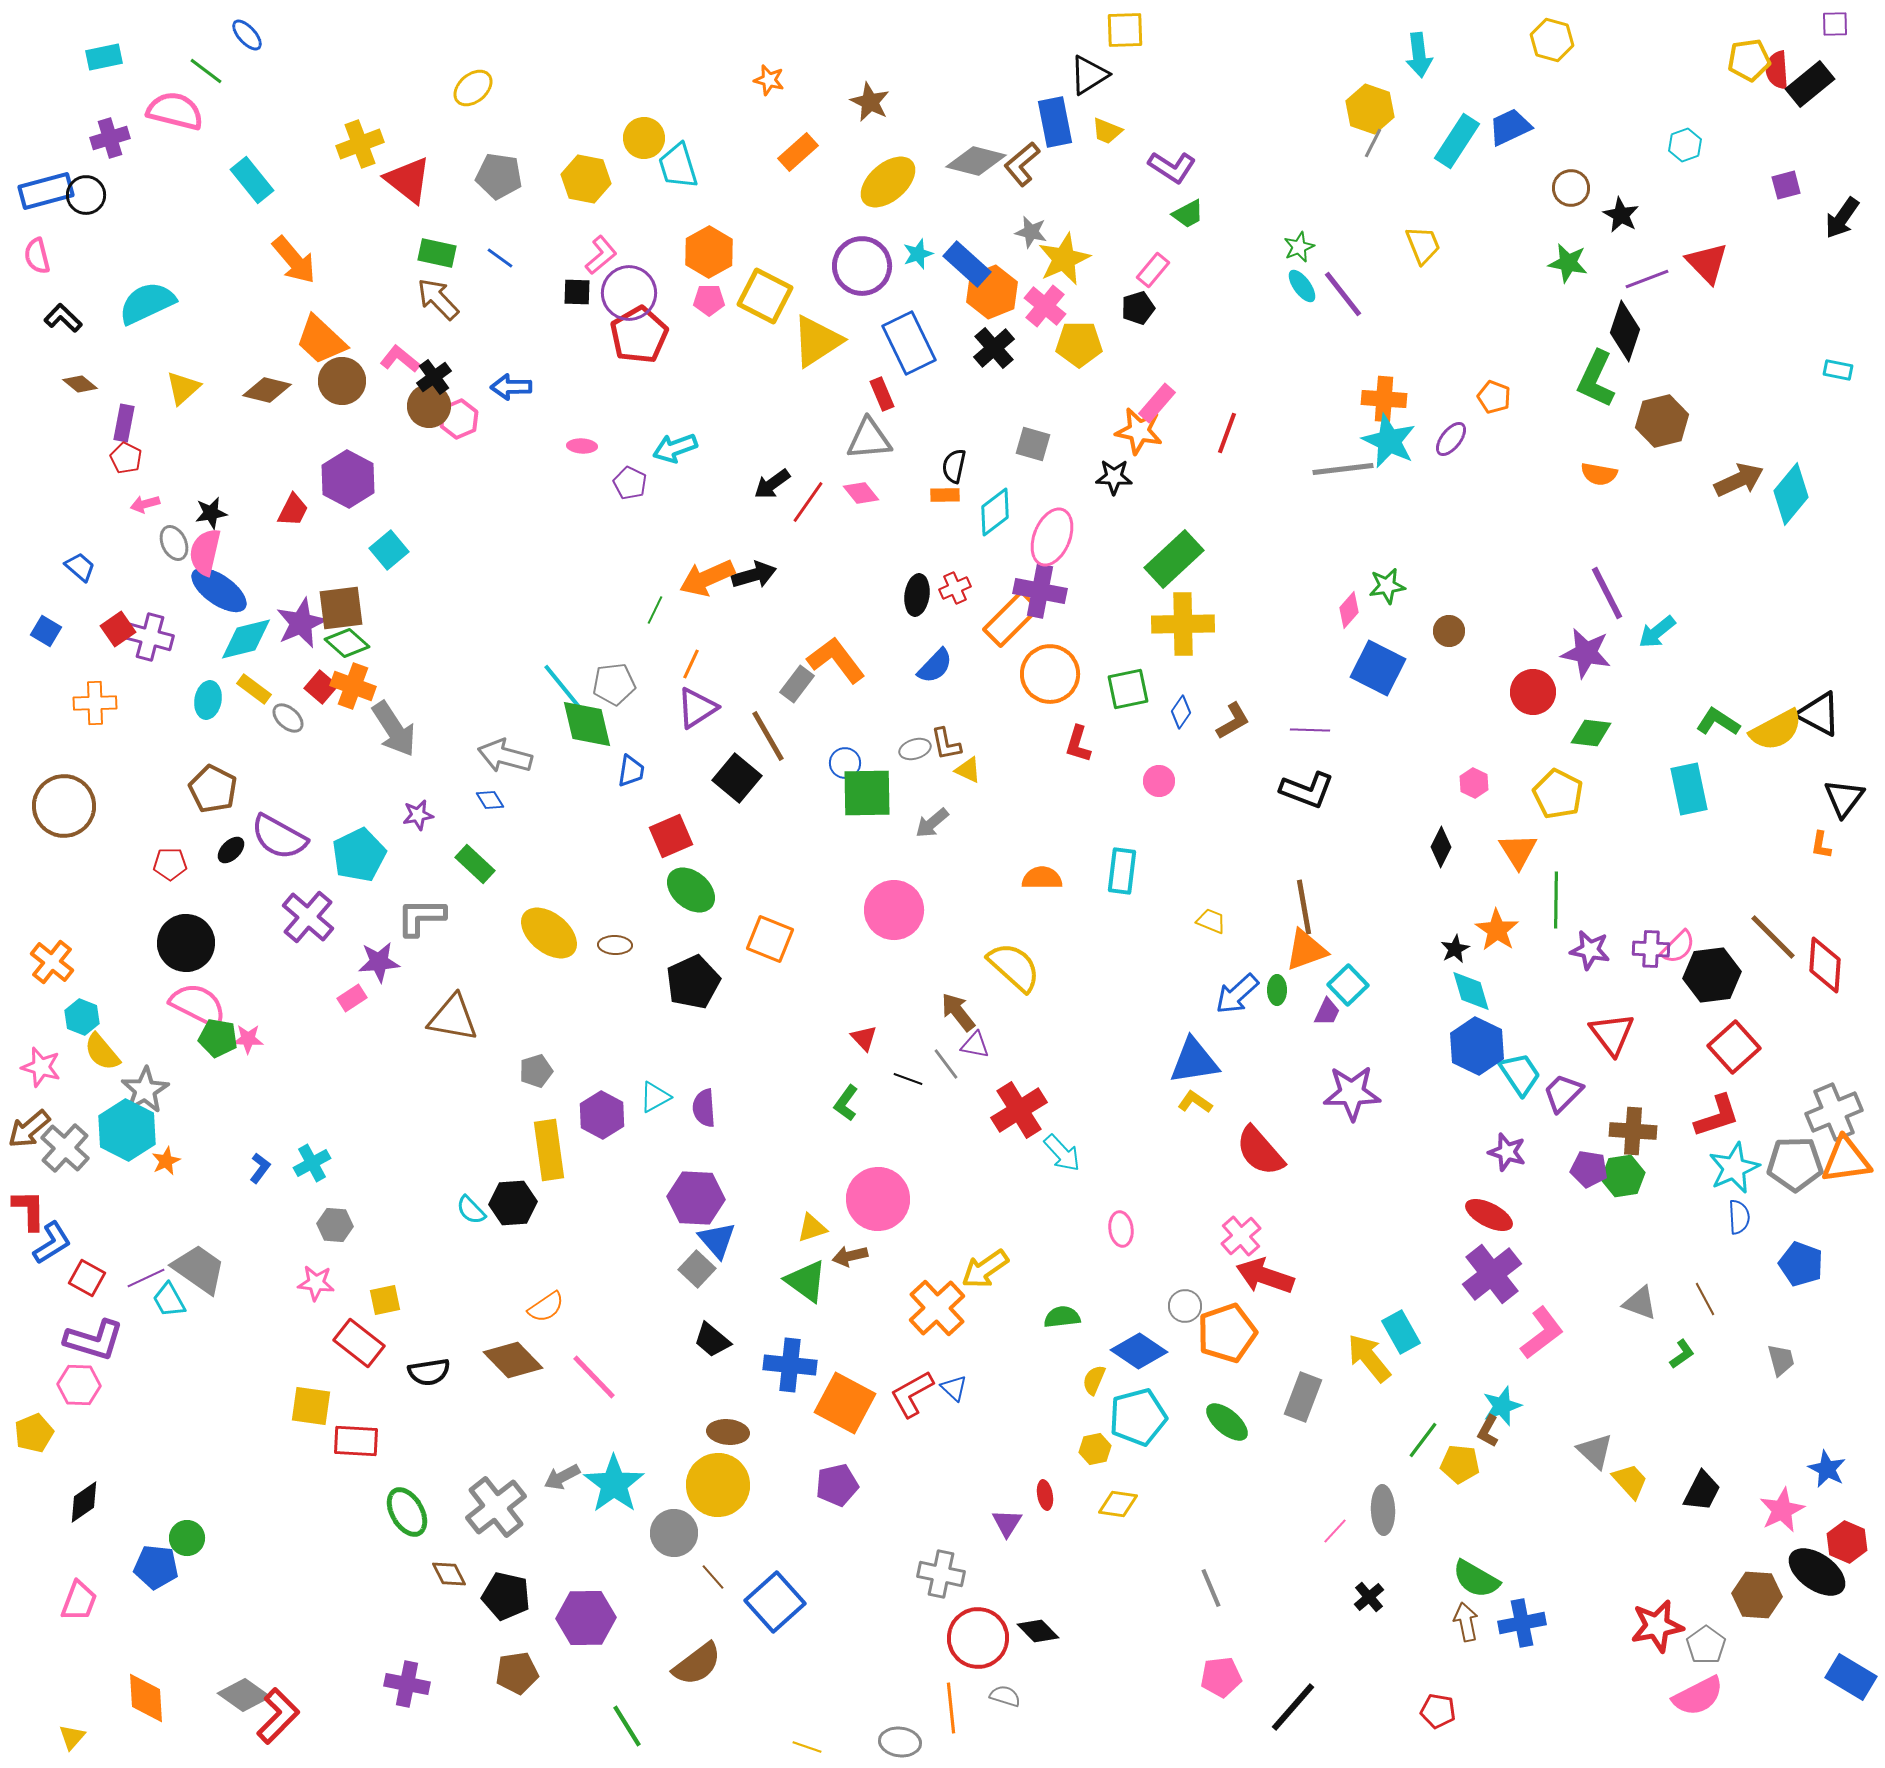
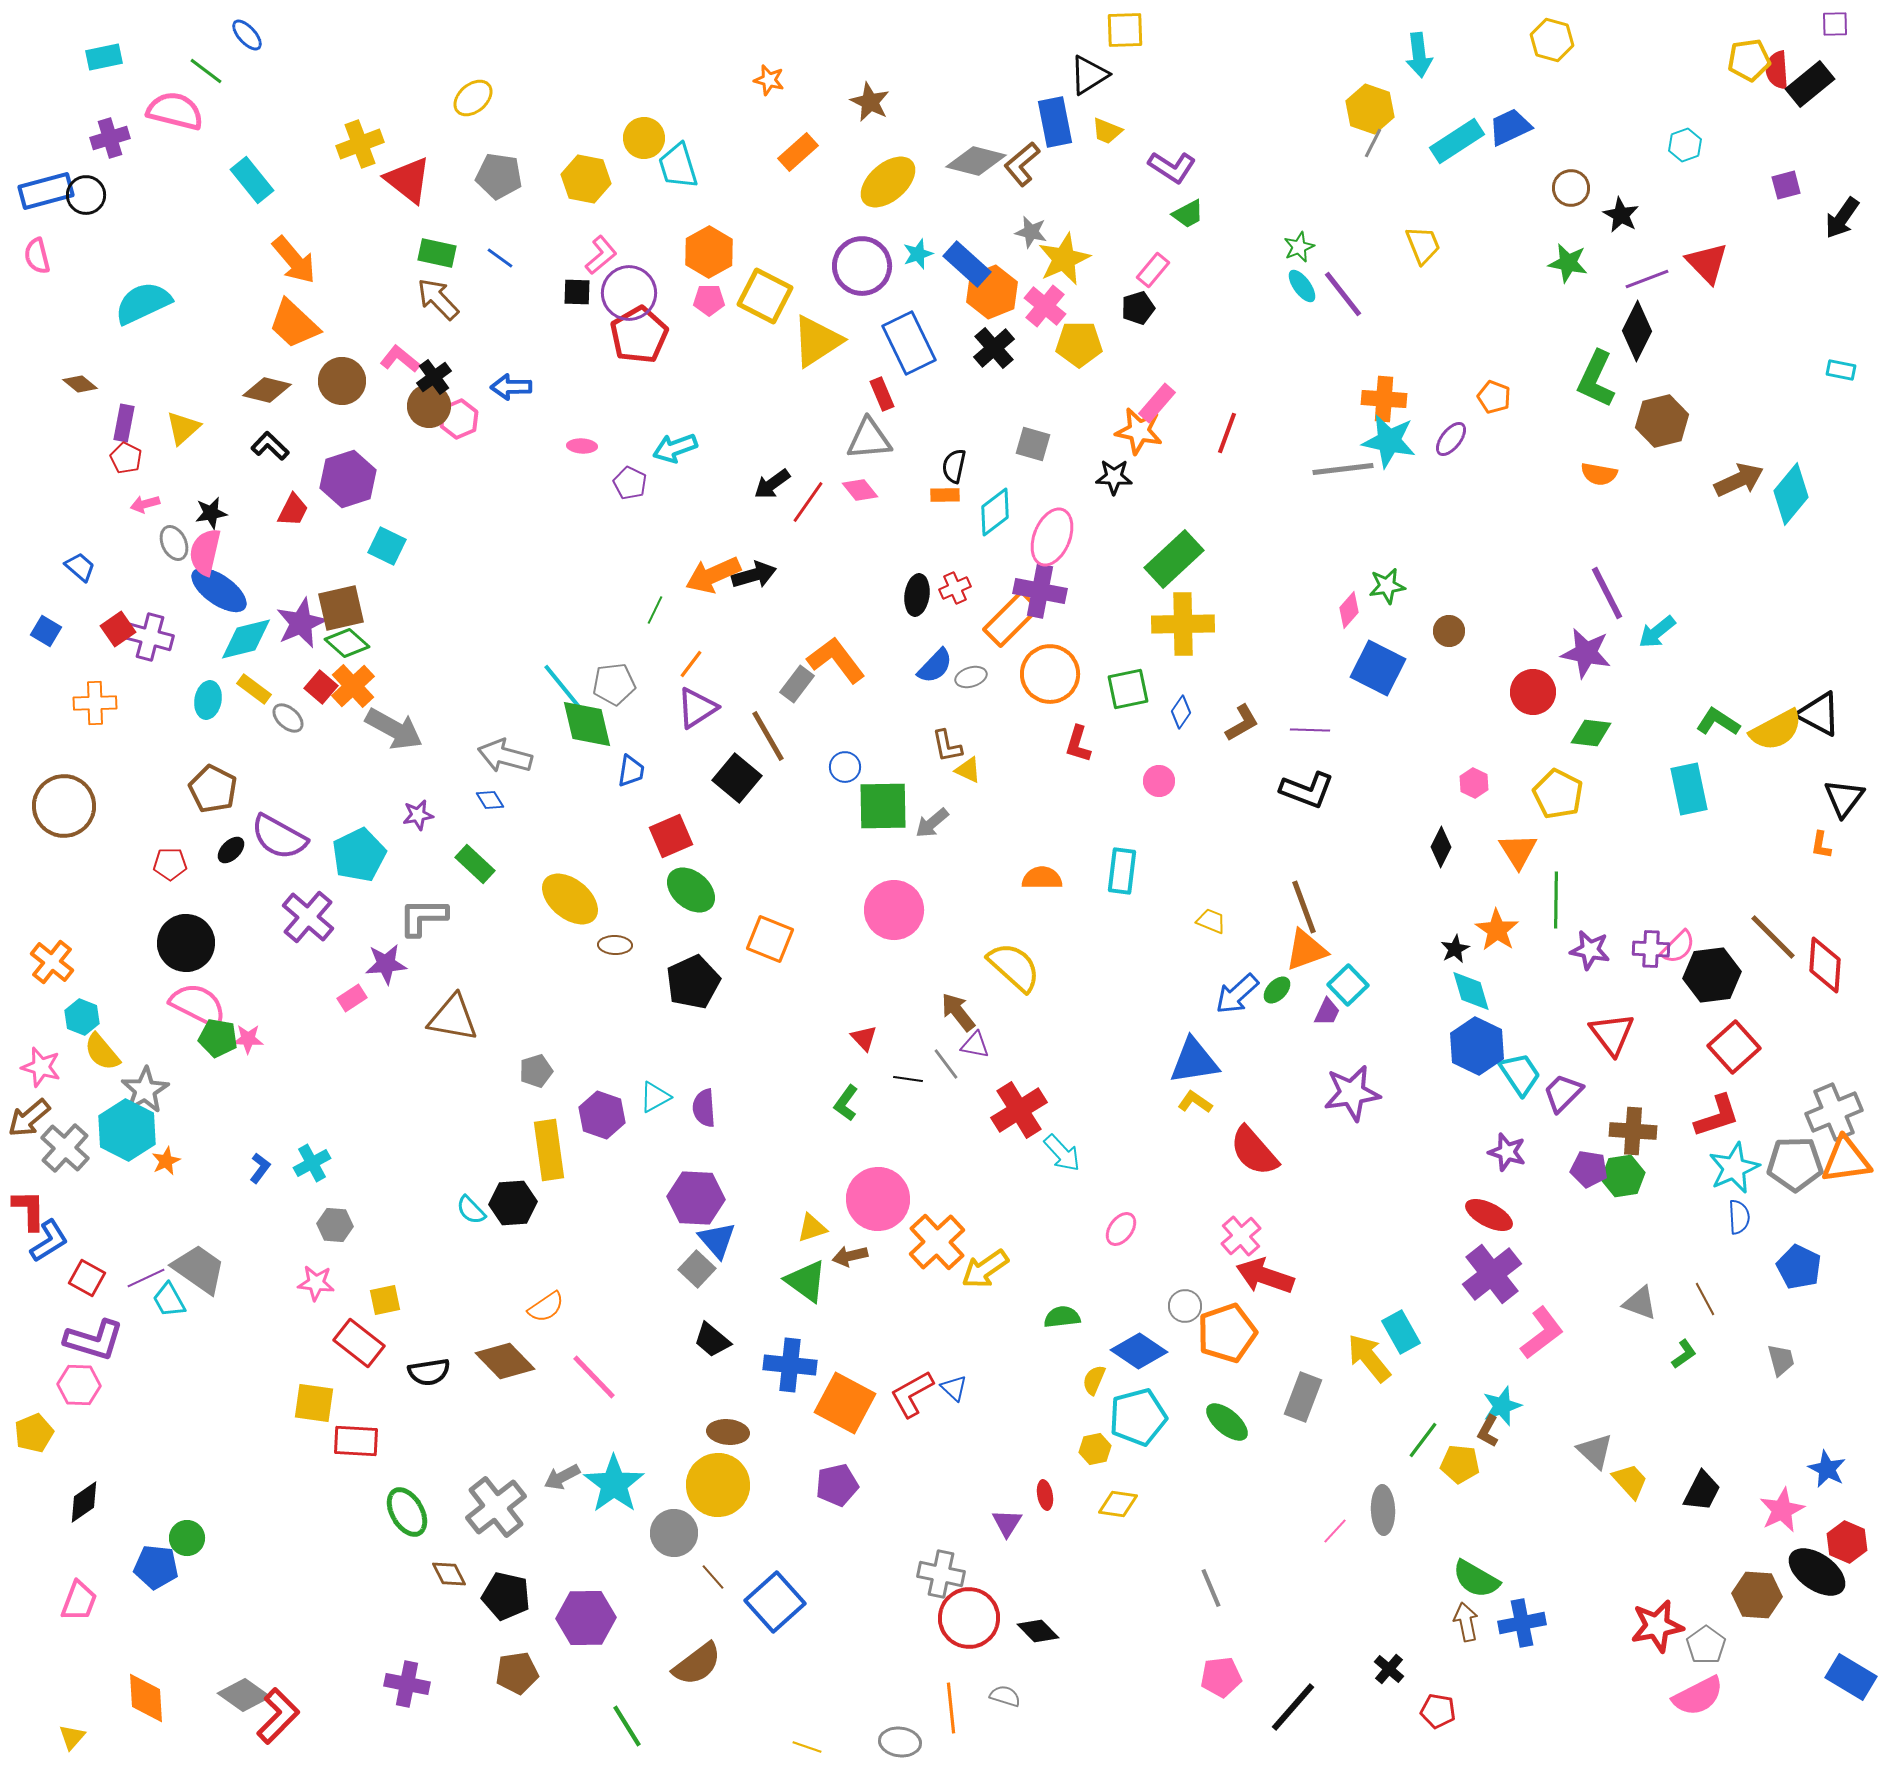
yellow ellipse at (473, 88): moved 10 px down
cyan rectangle at (1457, 141): rotated 24 degrees clockwise
cyan semicircle at (147, 303): moved 4 px left
black L-shape at (63, 318): moved 207 px right, 128 px down
black diamond at (1625, 331): moved 12 px right; rotated 8 degrees clockwise
orange trapezoid at (321, 340): moved 27 px left, 16 px up
cyan rectangle at (1838, 370): moved 3 px right
yellow triangle at (183, 388): moved 40 px down
cyan star at (1389, 441): rotated 14 degrees counterclockwise
purple hexagon at (348, 479): rotated 14 degrees clockwise
pink diamond at (861, 493): moved 1 px left, 3 px up
cyan square at (389, 550): moved 2 px left, 4 px up; rotated 24 degrees counterclockwise
orange arrow at (707, 578): moved 6 px right, 3 px up
brown square at (341, 608): rotated 6 degrees counterclockwise
orange line at (691, 664): rotated 12 degrees clockwise
orange cross at (353, 686): rotated 27 degrees clockwise
brown L-shape at (1233, 721): moved 9 px right, 2 px down
gray arrow at (394, 729): rotated 28 degrees counterclockwise
brown L-shape at (946, 744): moved 1 px right, 2 px down
gray ellipse at (915, 749): moved 56 px right, 72 px up
blue circle at (845, 763): moved 4 px down
green square at (867, 793): moved 16 px right, 13 px down
brown line at (1304, 907): rotated 10 degrees counterclockwise
gray L-shape at (421, 917): moved 2 px right
yellow ellipse at (549, 933): moved 21 px right, 34 px up
purple star at (379, 962): moved 7 px right, 2 px down
green ellipse at (1277, 990): rotated 44 degrees clockwise
black line at (908, 1079): rotated 12 degrees counterclockwise
purple star at (1352, 1093): rotated 8 degrees counterclockwise
purple hexagon at (602, 1115): rotated 9 degrees counterclockwise
brown arrow at (29, 1129): moved 11 px up
red semicircle at (1260, 1151): moved 6 px left
pink ellipse at (1121, 1229): rotated 44 degrees clockwise
blue L-shape at (52, 1243): moved 3 px left, 2 px up
blue pentagon at (1801, 1264): moved 2 px left, 3 px down; rotated 6 degrees clockwise
orange cross at (937, 1308): moved 66 px up
green L-shape at (1682, 1354): moved 2 px right
brown diamond at (513, 1360): moved 8 px left, 1 px down
yellow square at (311, 1406): moved 3 px right, 3 px up
black cross at (1369, 1597): moved 20 px right, 72 px down; rotated 8 degrees counterclockwise
red circle at (978, 1638): moved 9 px left, 20 px up
